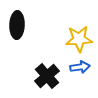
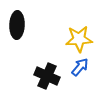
blue arrow: rotated 42 degrees counterclockwise
black cross: rotated 25 degrees counterclockwise
